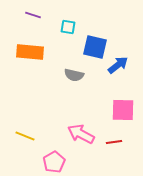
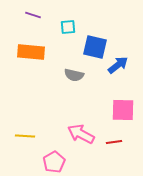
cyan square: rotated 14 degrees counterclockwise
orange rectangle: moved 1 px right
yellow line: rotated 18 degrees counterclockwise
